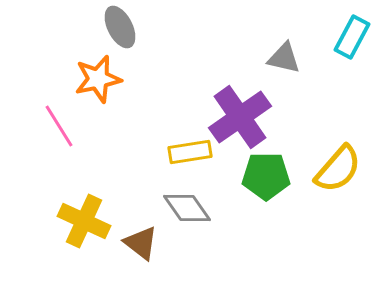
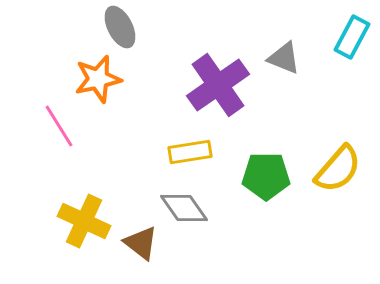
gray triangle: rotated 9 degrees clockwise
purple cross: moved 22 px left, 32 px up
gray diamond: moved 3 px left
